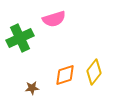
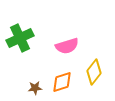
pink semicircle: moved 13 px right, 27 px down
orange diamond: moved 3 px left, 7 px down
brown star: moved 3 px right
